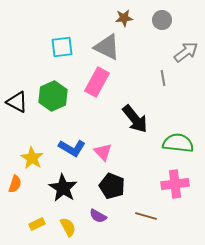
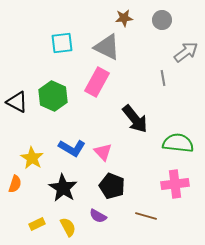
cyan square: moved 4 px up
green hexagon: rotated 12 degrees counterclockwise
